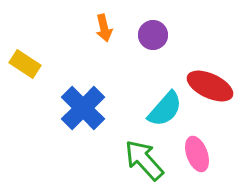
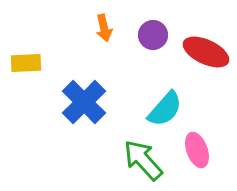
yellow rectangle: moved 1 px right, 1 px up; rotated 36 degrees counterclockwise
red ellipse: moved 4 px left, 34 px up
blue cross: moved 1 px right, 6 px up
pink ellipse: moved 4 px up
green arrow: moved 1 px left
